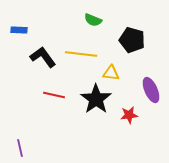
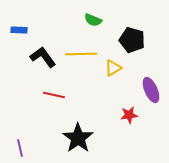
yellow line: rotated 8 degrees counterclockwise
yellow triangle: moved 2 px right, 5 px up; rotated 36 degrees counterclockwise
black star: moved 18 px left, 39 px down
